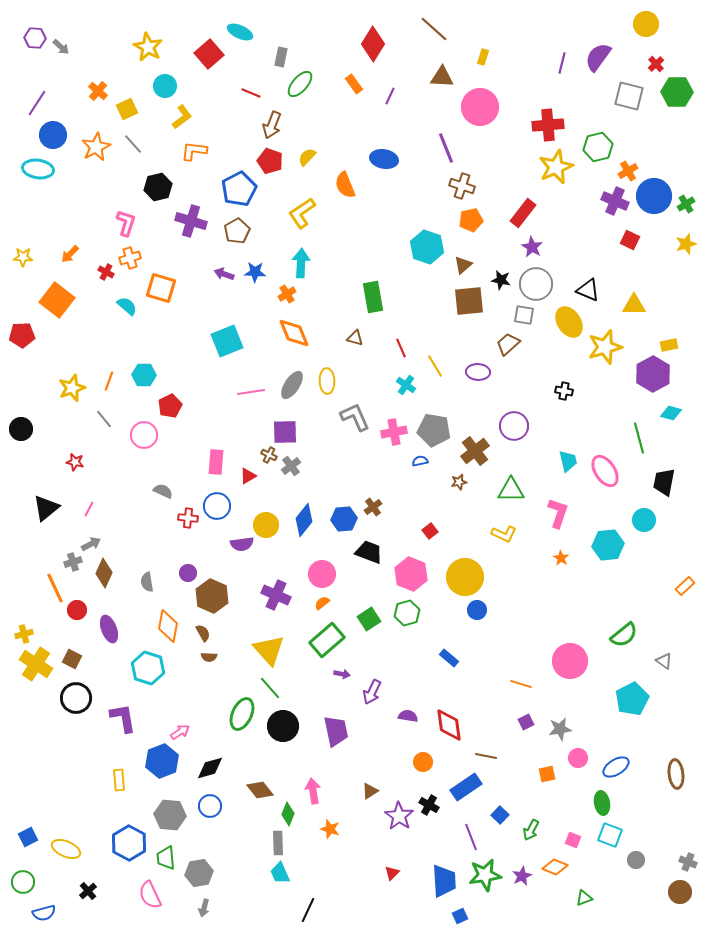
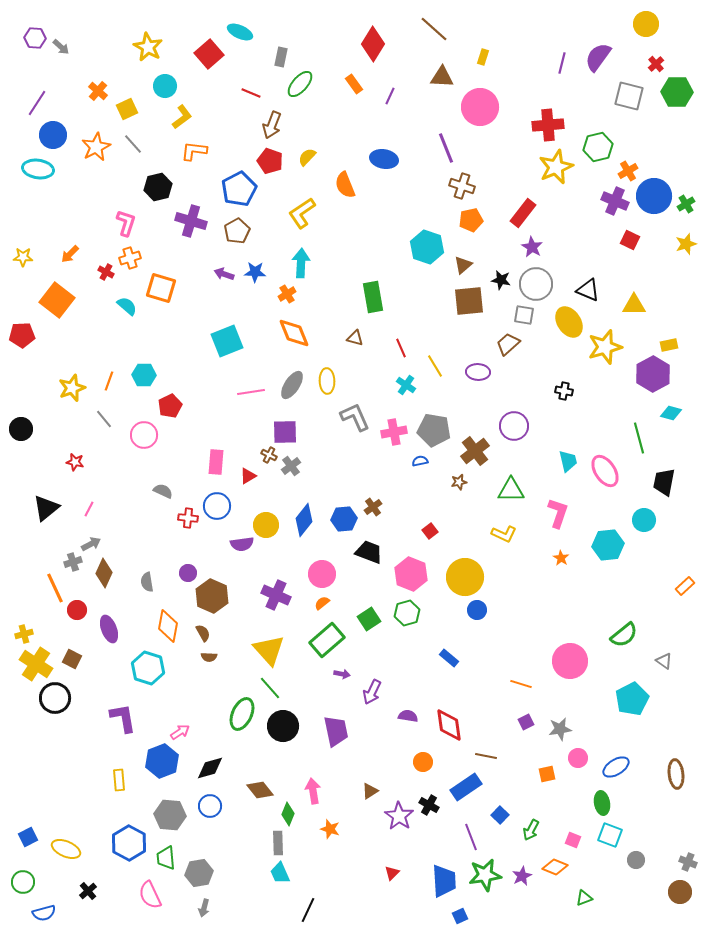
black circle at (76, 698): moved 21 px left
